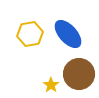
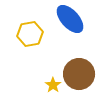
blue ellipse: moved 2 px right, 15 px up
yellow star: moved 2 px right
